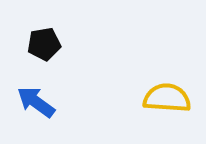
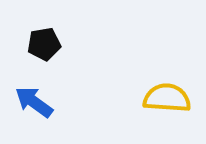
blue arrow: moved 2 px left
